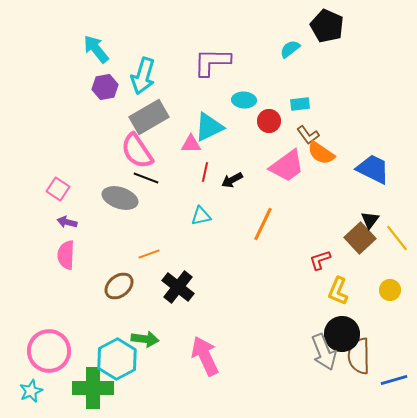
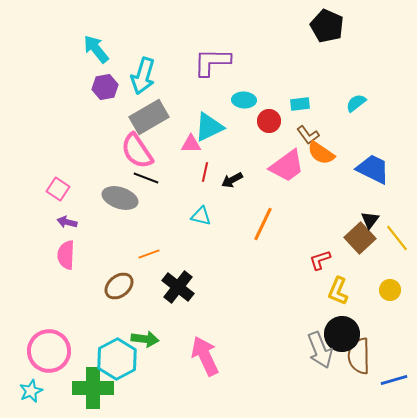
cyan semicircle at (290, 49): moved 66 px right, 54 px down
cyan triangle at (201, 216): rotated 25 degrees clockwise
gray arrow at (324, 352): moved 4 px left, 2 px up
